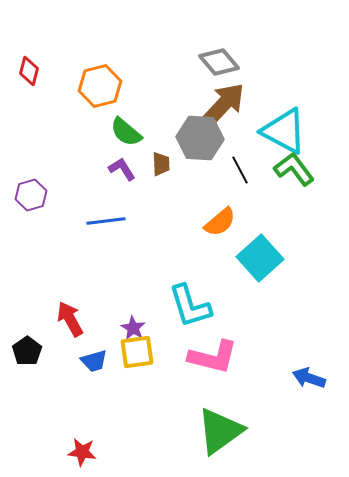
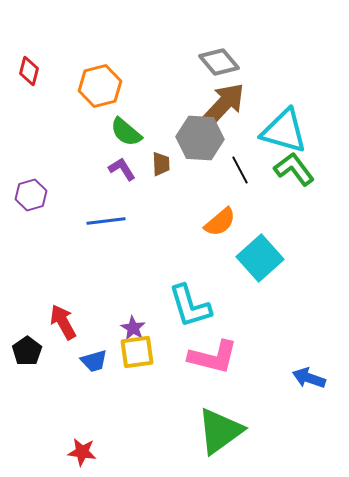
cyan triangle: rotated 12 degrees counterclockwise
red arrow: moved 7 px left, 3 px down
